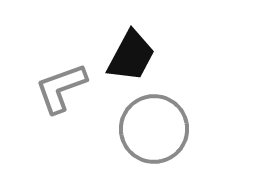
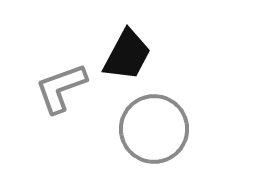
black trapezoid: moved 4 px left, 1 px up
